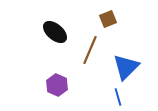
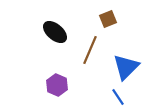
blue line: rotated 18 degrees counterclockwise
